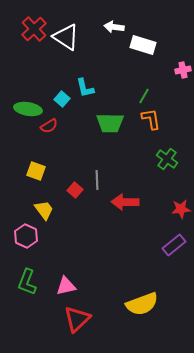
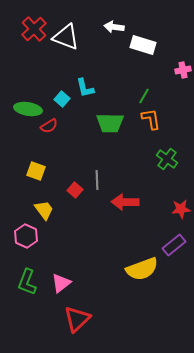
white triangle: rotated 12 degrees counterclockwise
pink triangle: moved 5 px left, 3 px up; rotated 25 degrees counterclockwise
yellow semicircle: moved 35 px up
